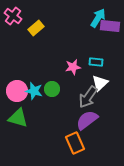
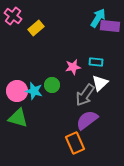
green circle: moved 4 px up
gray arrow: moved 3 px left, 2 px up
